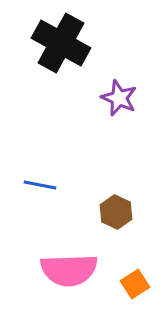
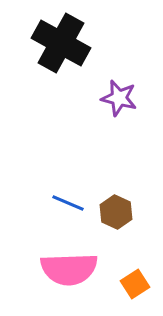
purple star: rotated 9 degrees counterclockwise
blue line: moved 28 px right, 18 px down; rotated 12 degrees clockwise
pink semicircle: moved 1 px up
